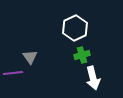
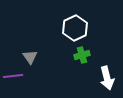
purple line: moved 3 px down
white arrow: moved 14 px right
